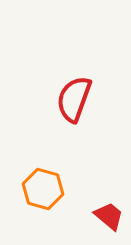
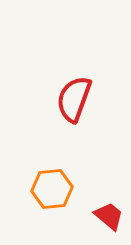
orange hexagon: moved 9 px right; rotated 21 degrees counterclockwise
